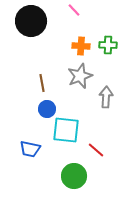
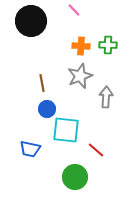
green circle: moved 1 px right, 1 px down
